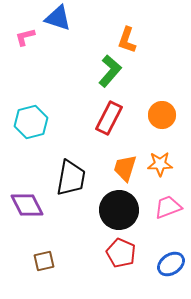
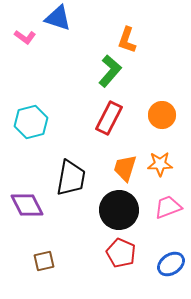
pink L-shape: rotated 130 degrees counterclockwise
